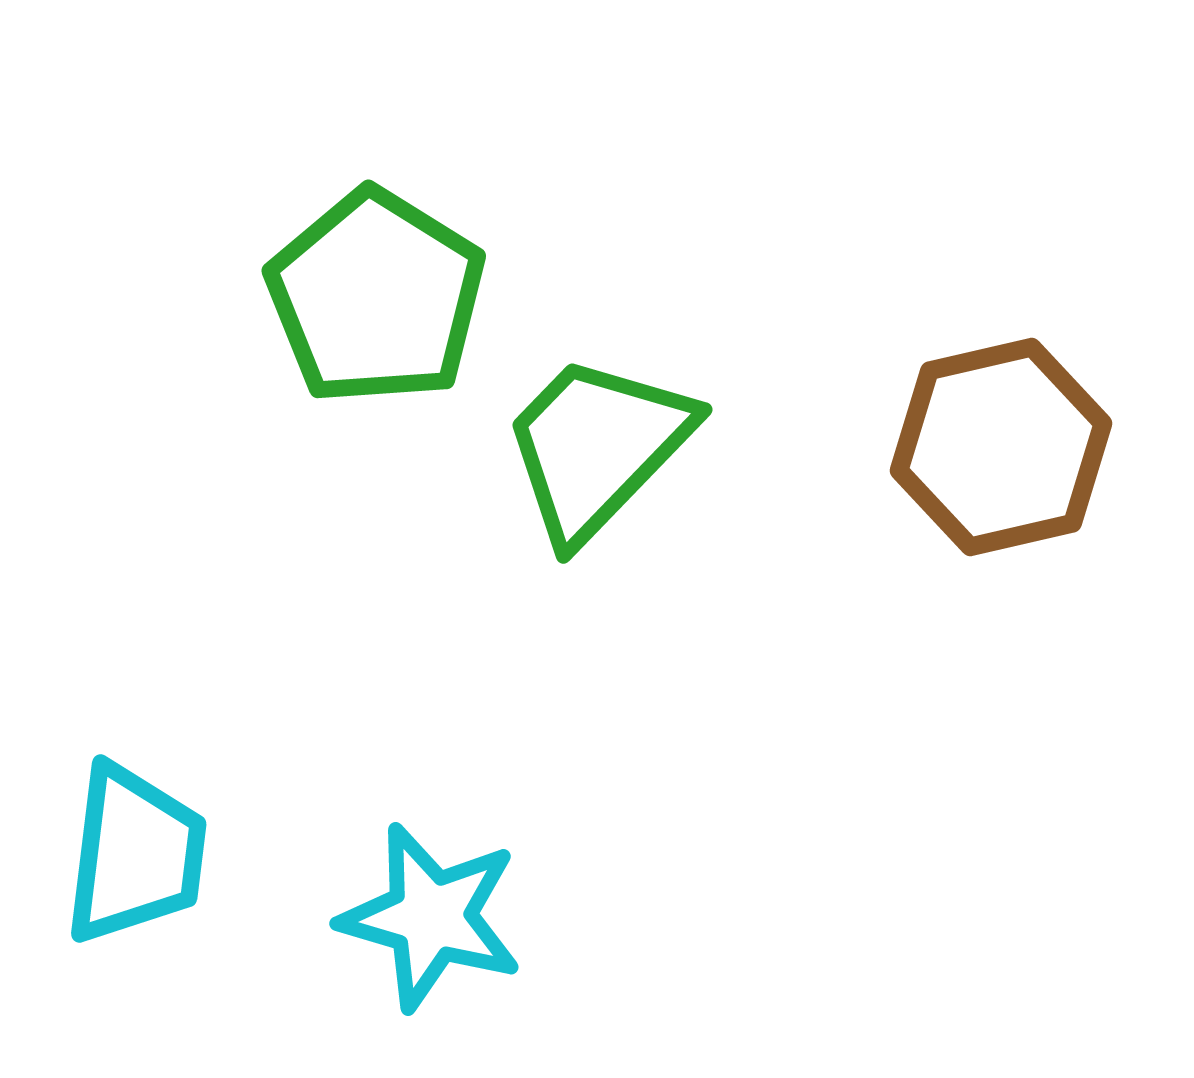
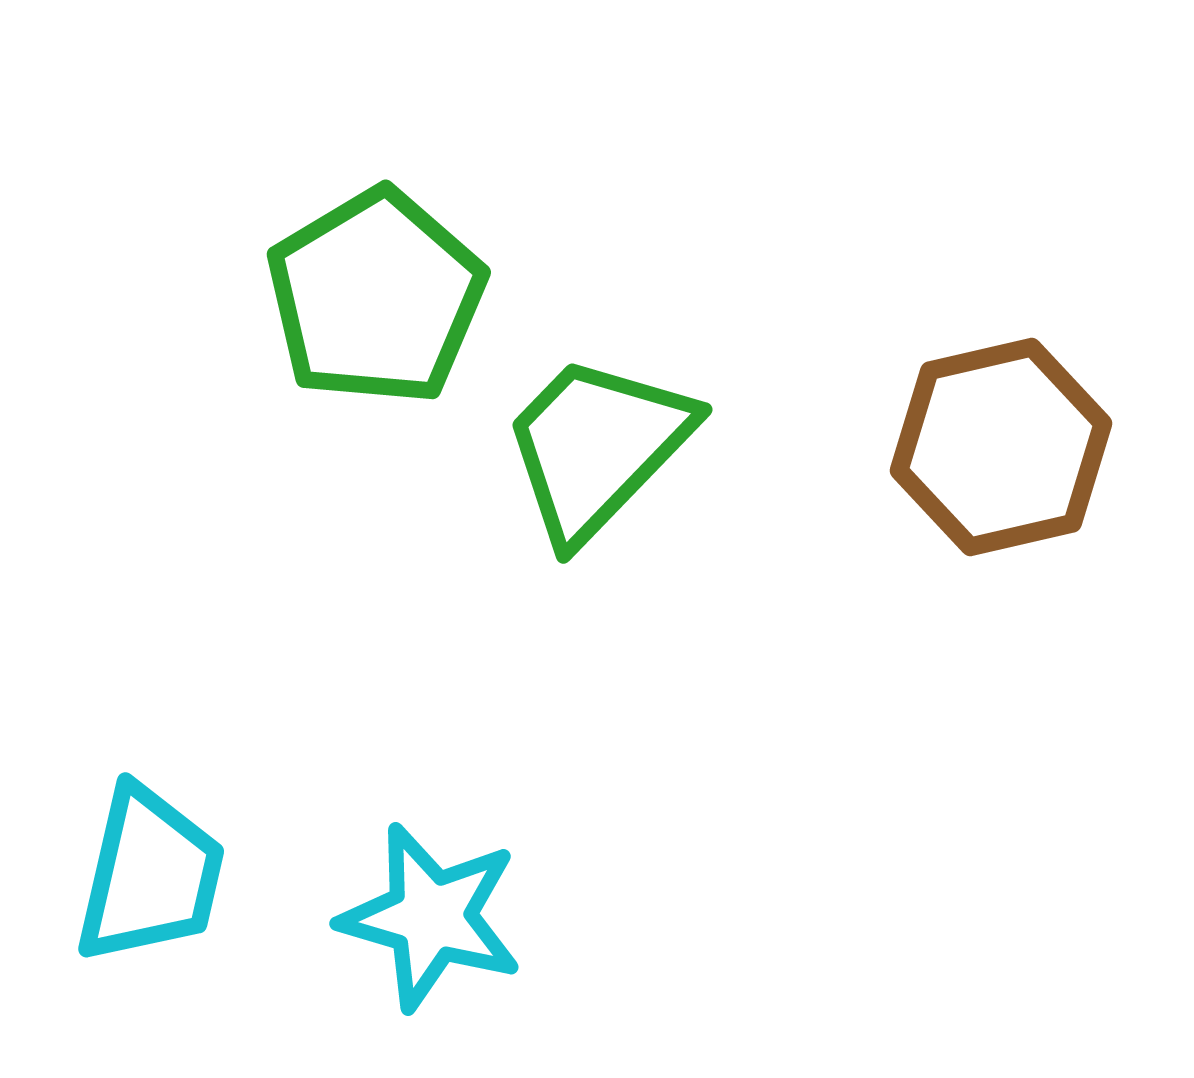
green pentagon: rotated 9 degrees clockwise
cyan trapezoid: moved 15 px right, 21 px down; rotated 6 degrees clockwise
